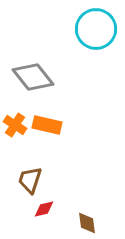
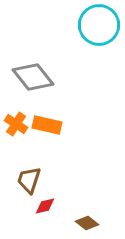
cyan circle: moved 3 px right, 4 px up
orange cross: moved 1 px right, 1 px up
brown trapezoid: moved 1 px left
red diamond: moved 1 px right, 3 px up
brown diamond: rotated 45 degrees counterclockwise
